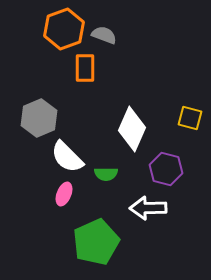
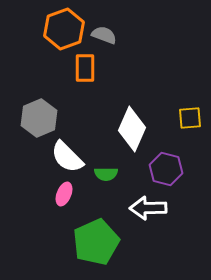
yellow square: rotated 20 degrees counterclockwise
